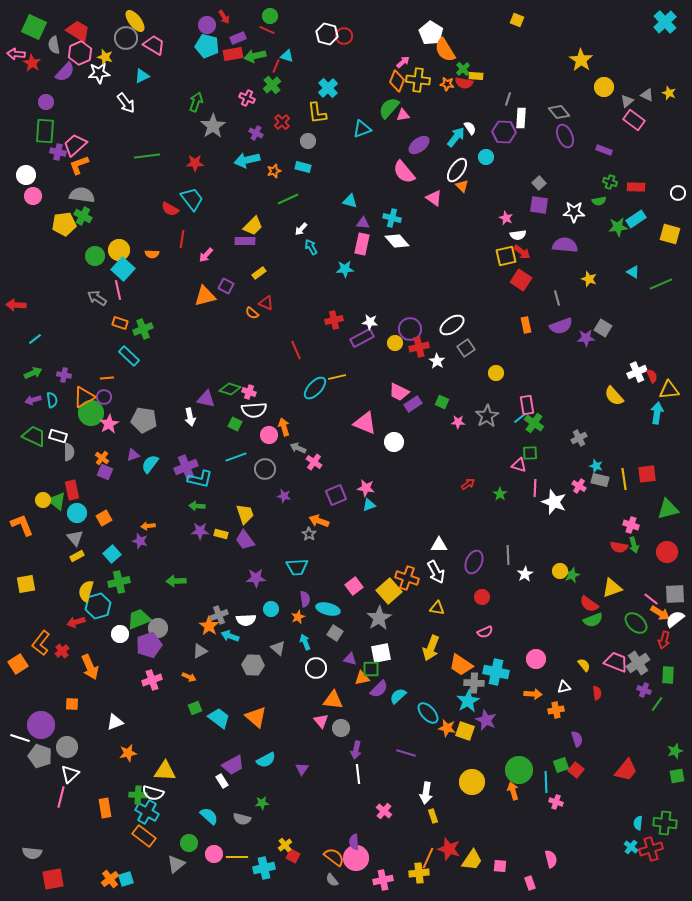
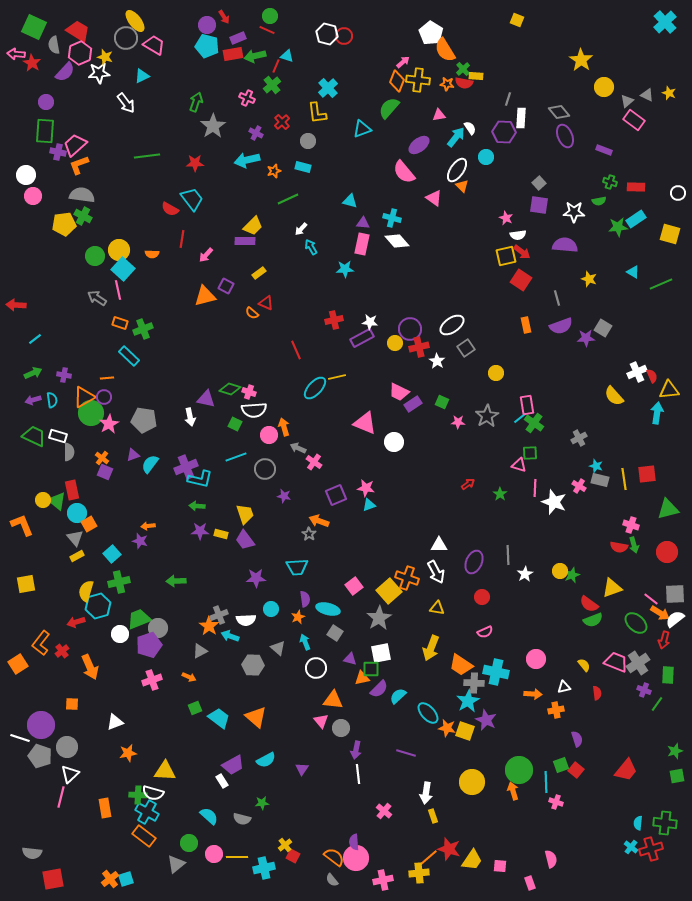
pink triangle at (403, 115): moved 36 px right
orange square at (104, 518): moved 15 px left, 6 px down
orange line at (428, 858): rotated 25 degrees clockwise
